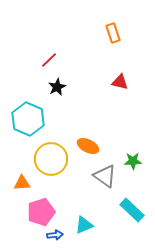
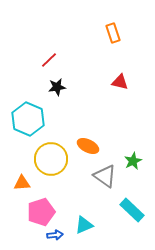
black star: rotated 18 degrees clockwise
green star: rotated 24 degrees counterclockwise
